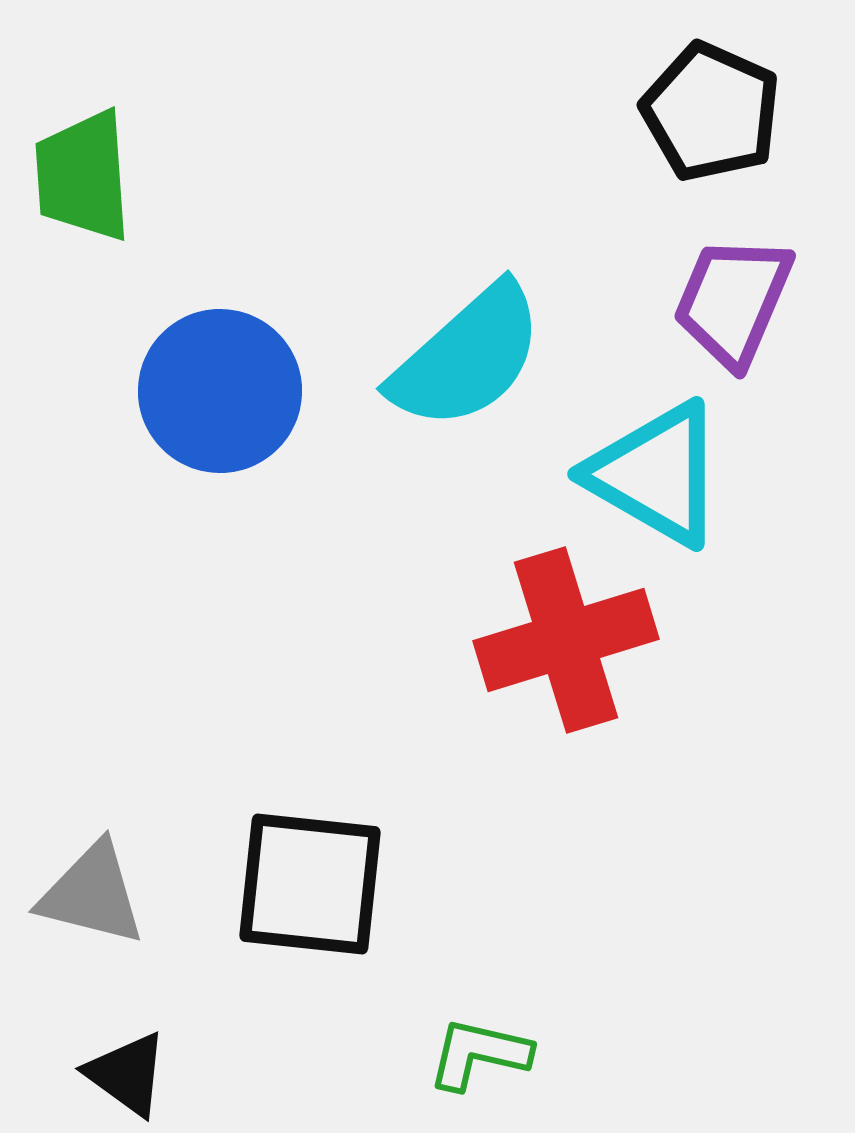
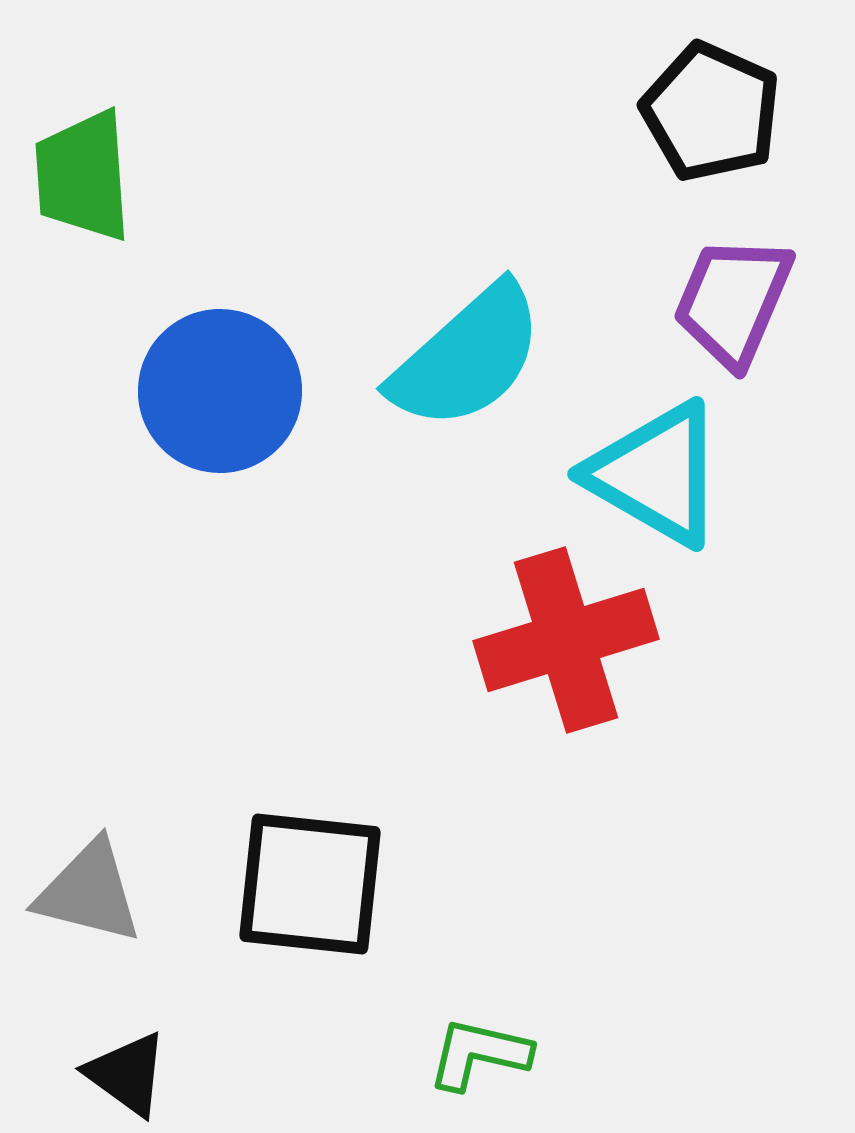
gray triangle: moved 3 px left, 2 px up
